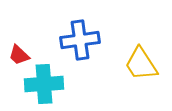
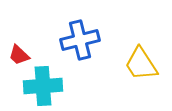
blue cross: rotated 6 degrees counterclockwise
cyan cross: moved 1 px left, 2 px down
